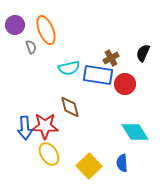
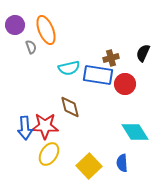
brown cross: rotated 14 degrees clockwise
yellow ellipse: rotated 65 degrees clockwise
